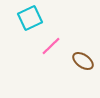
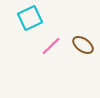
brown ellipse: moved 16 px up
